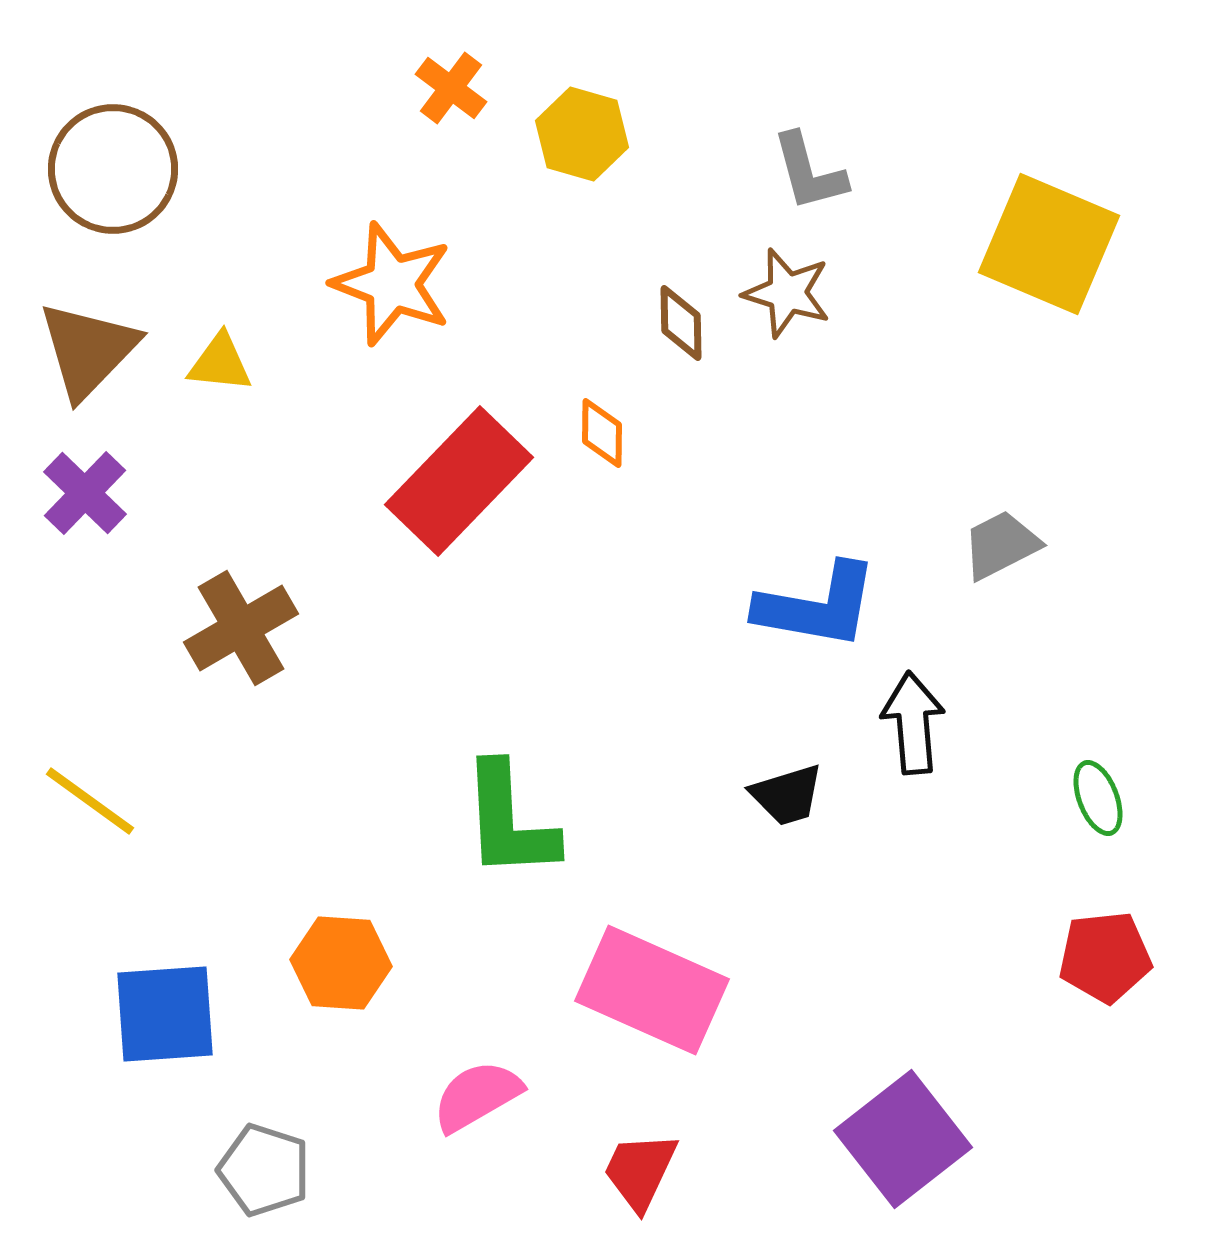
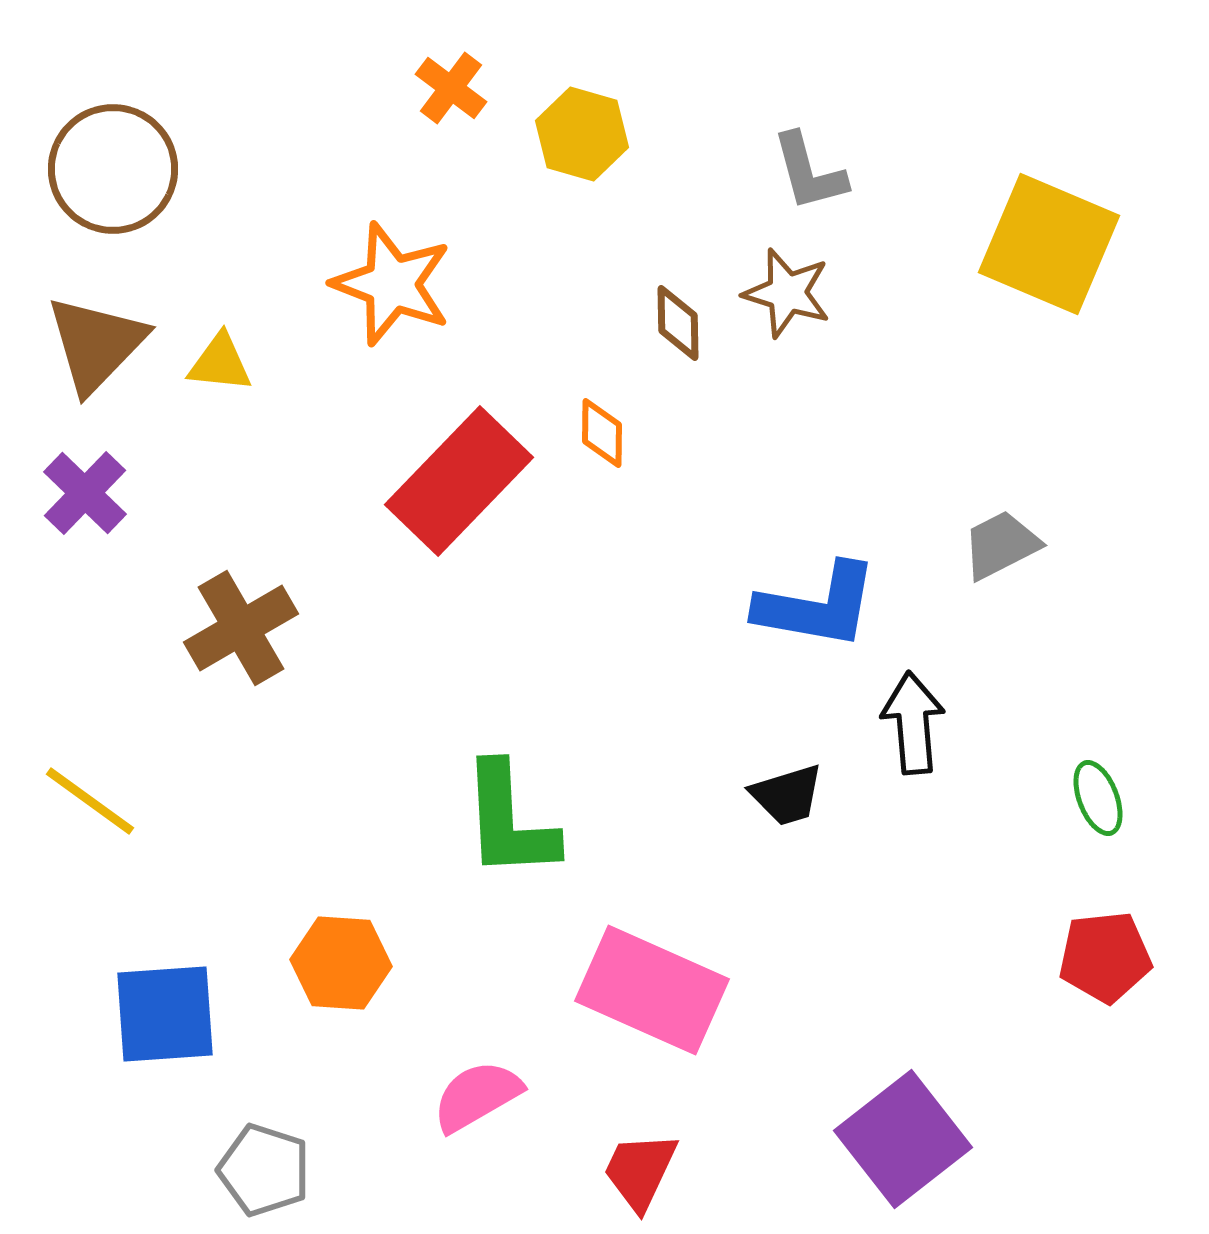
brown diamond: moved 3 px left
brown triangle: moved 8 px right, 6 px up
